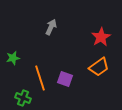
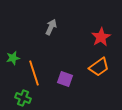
orange line: moved 6 px left, 5 px up
